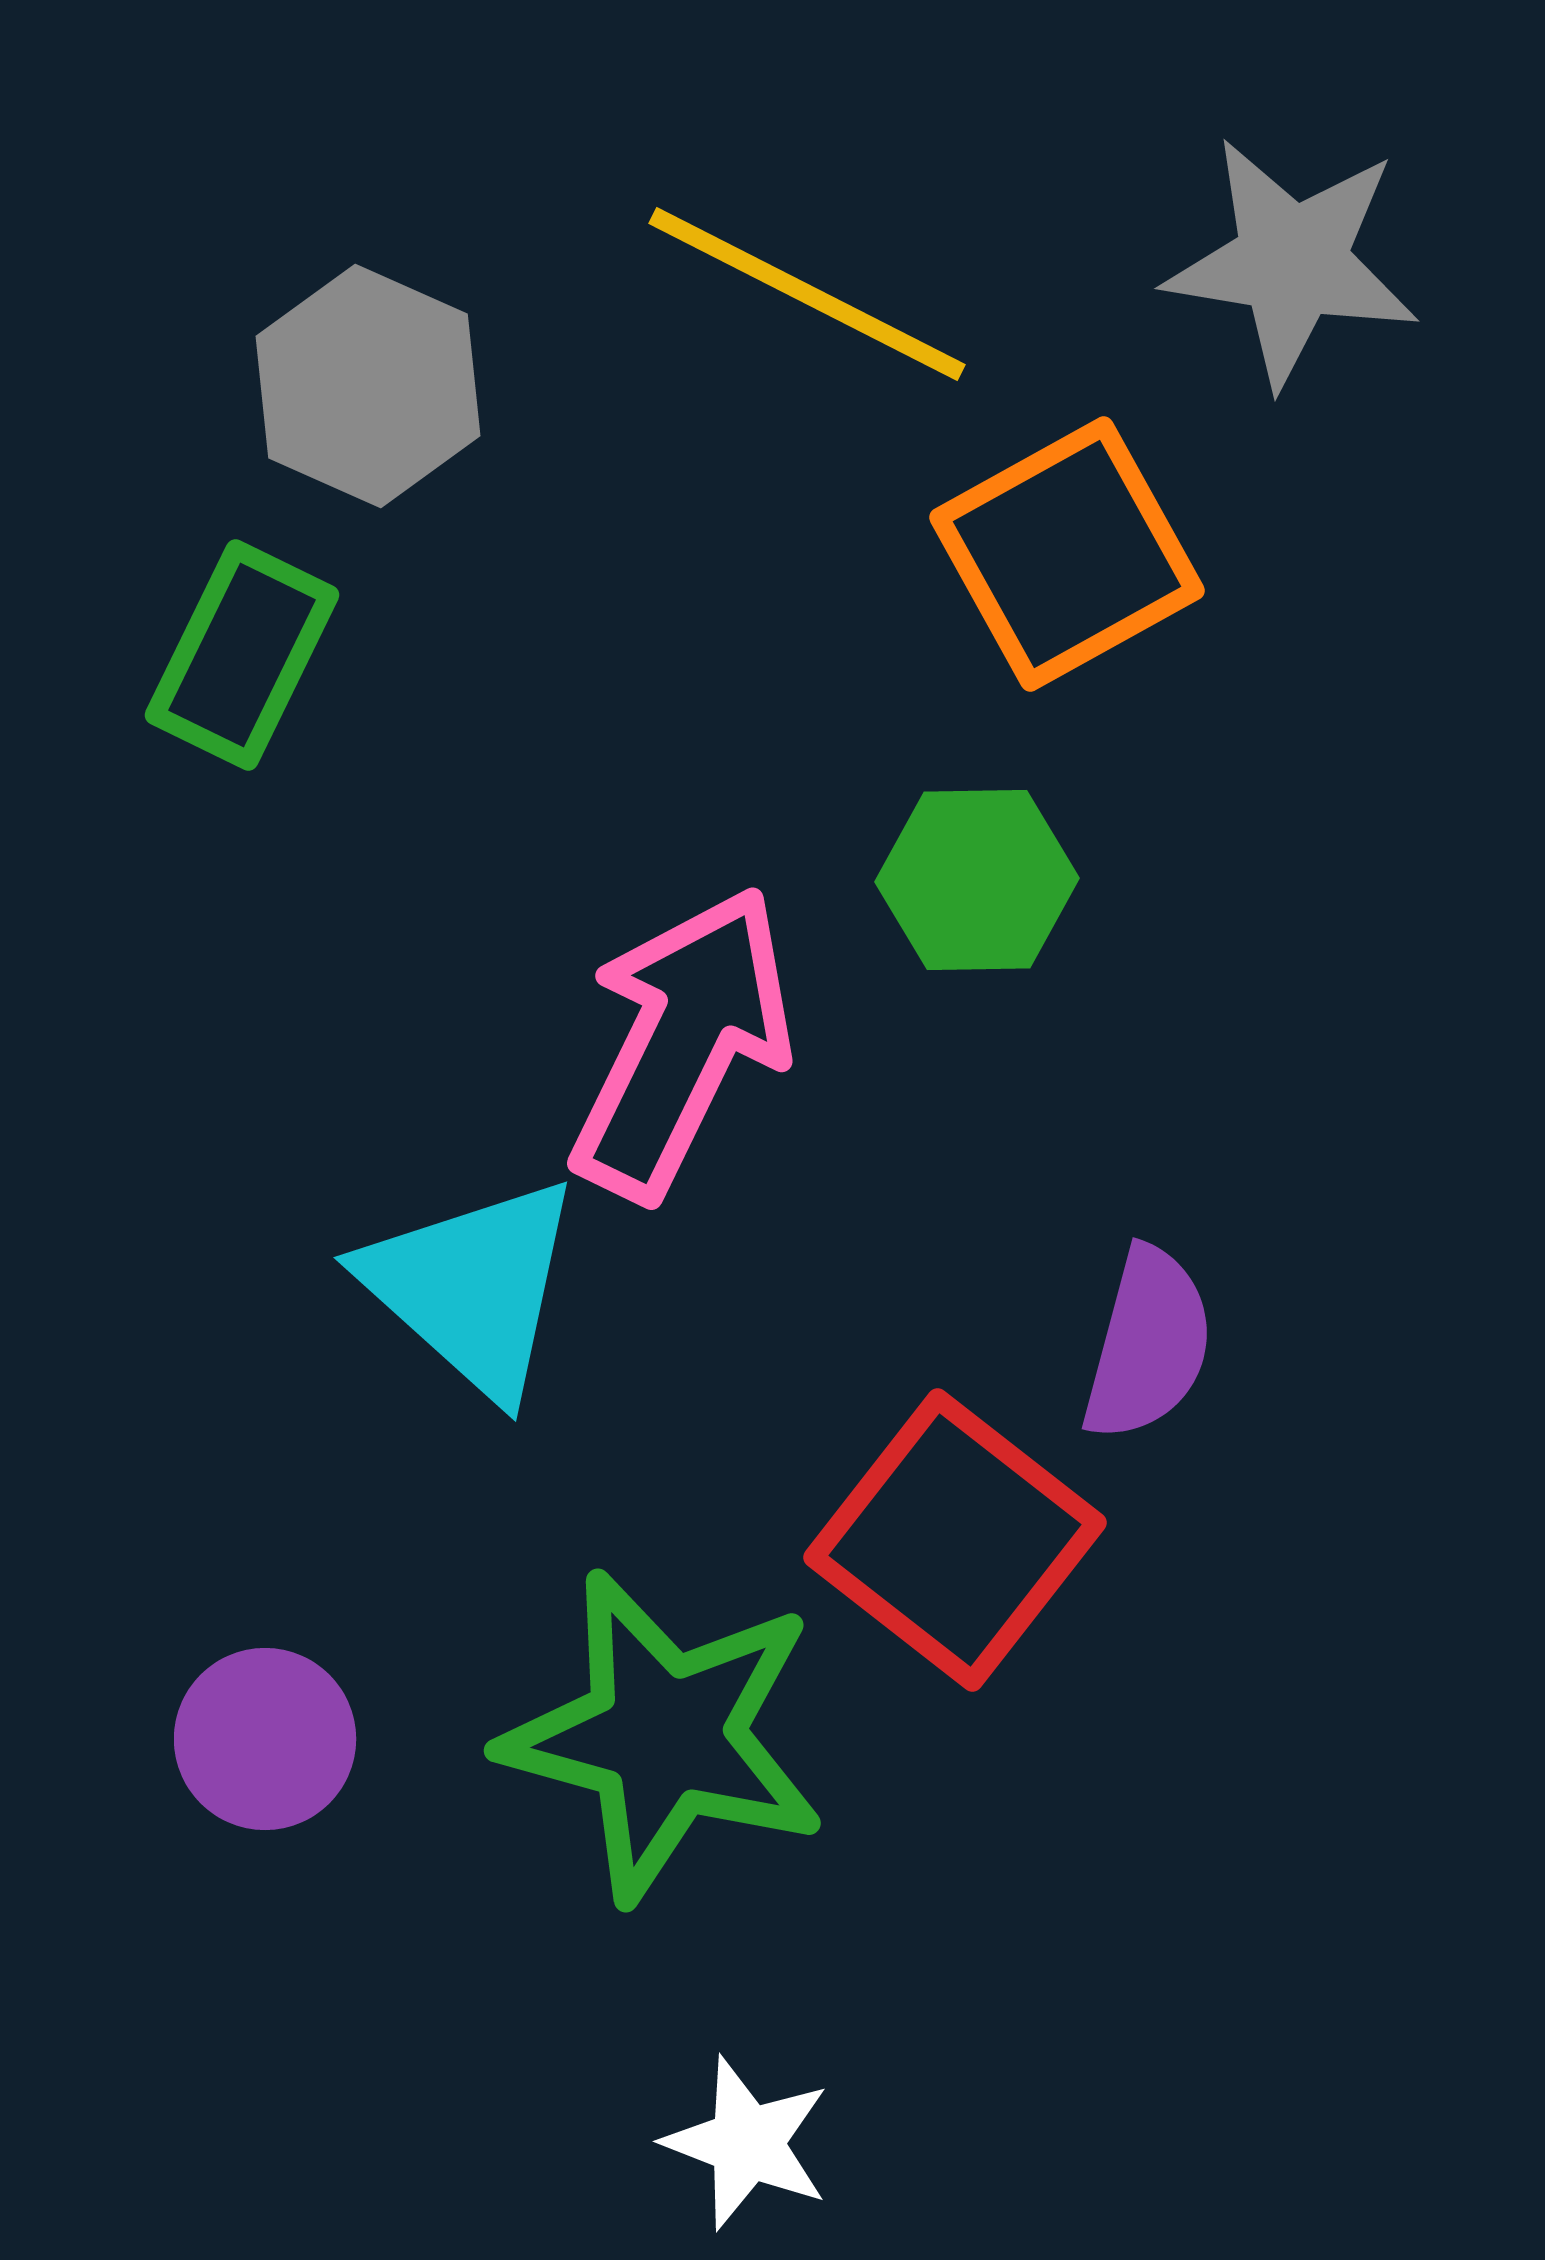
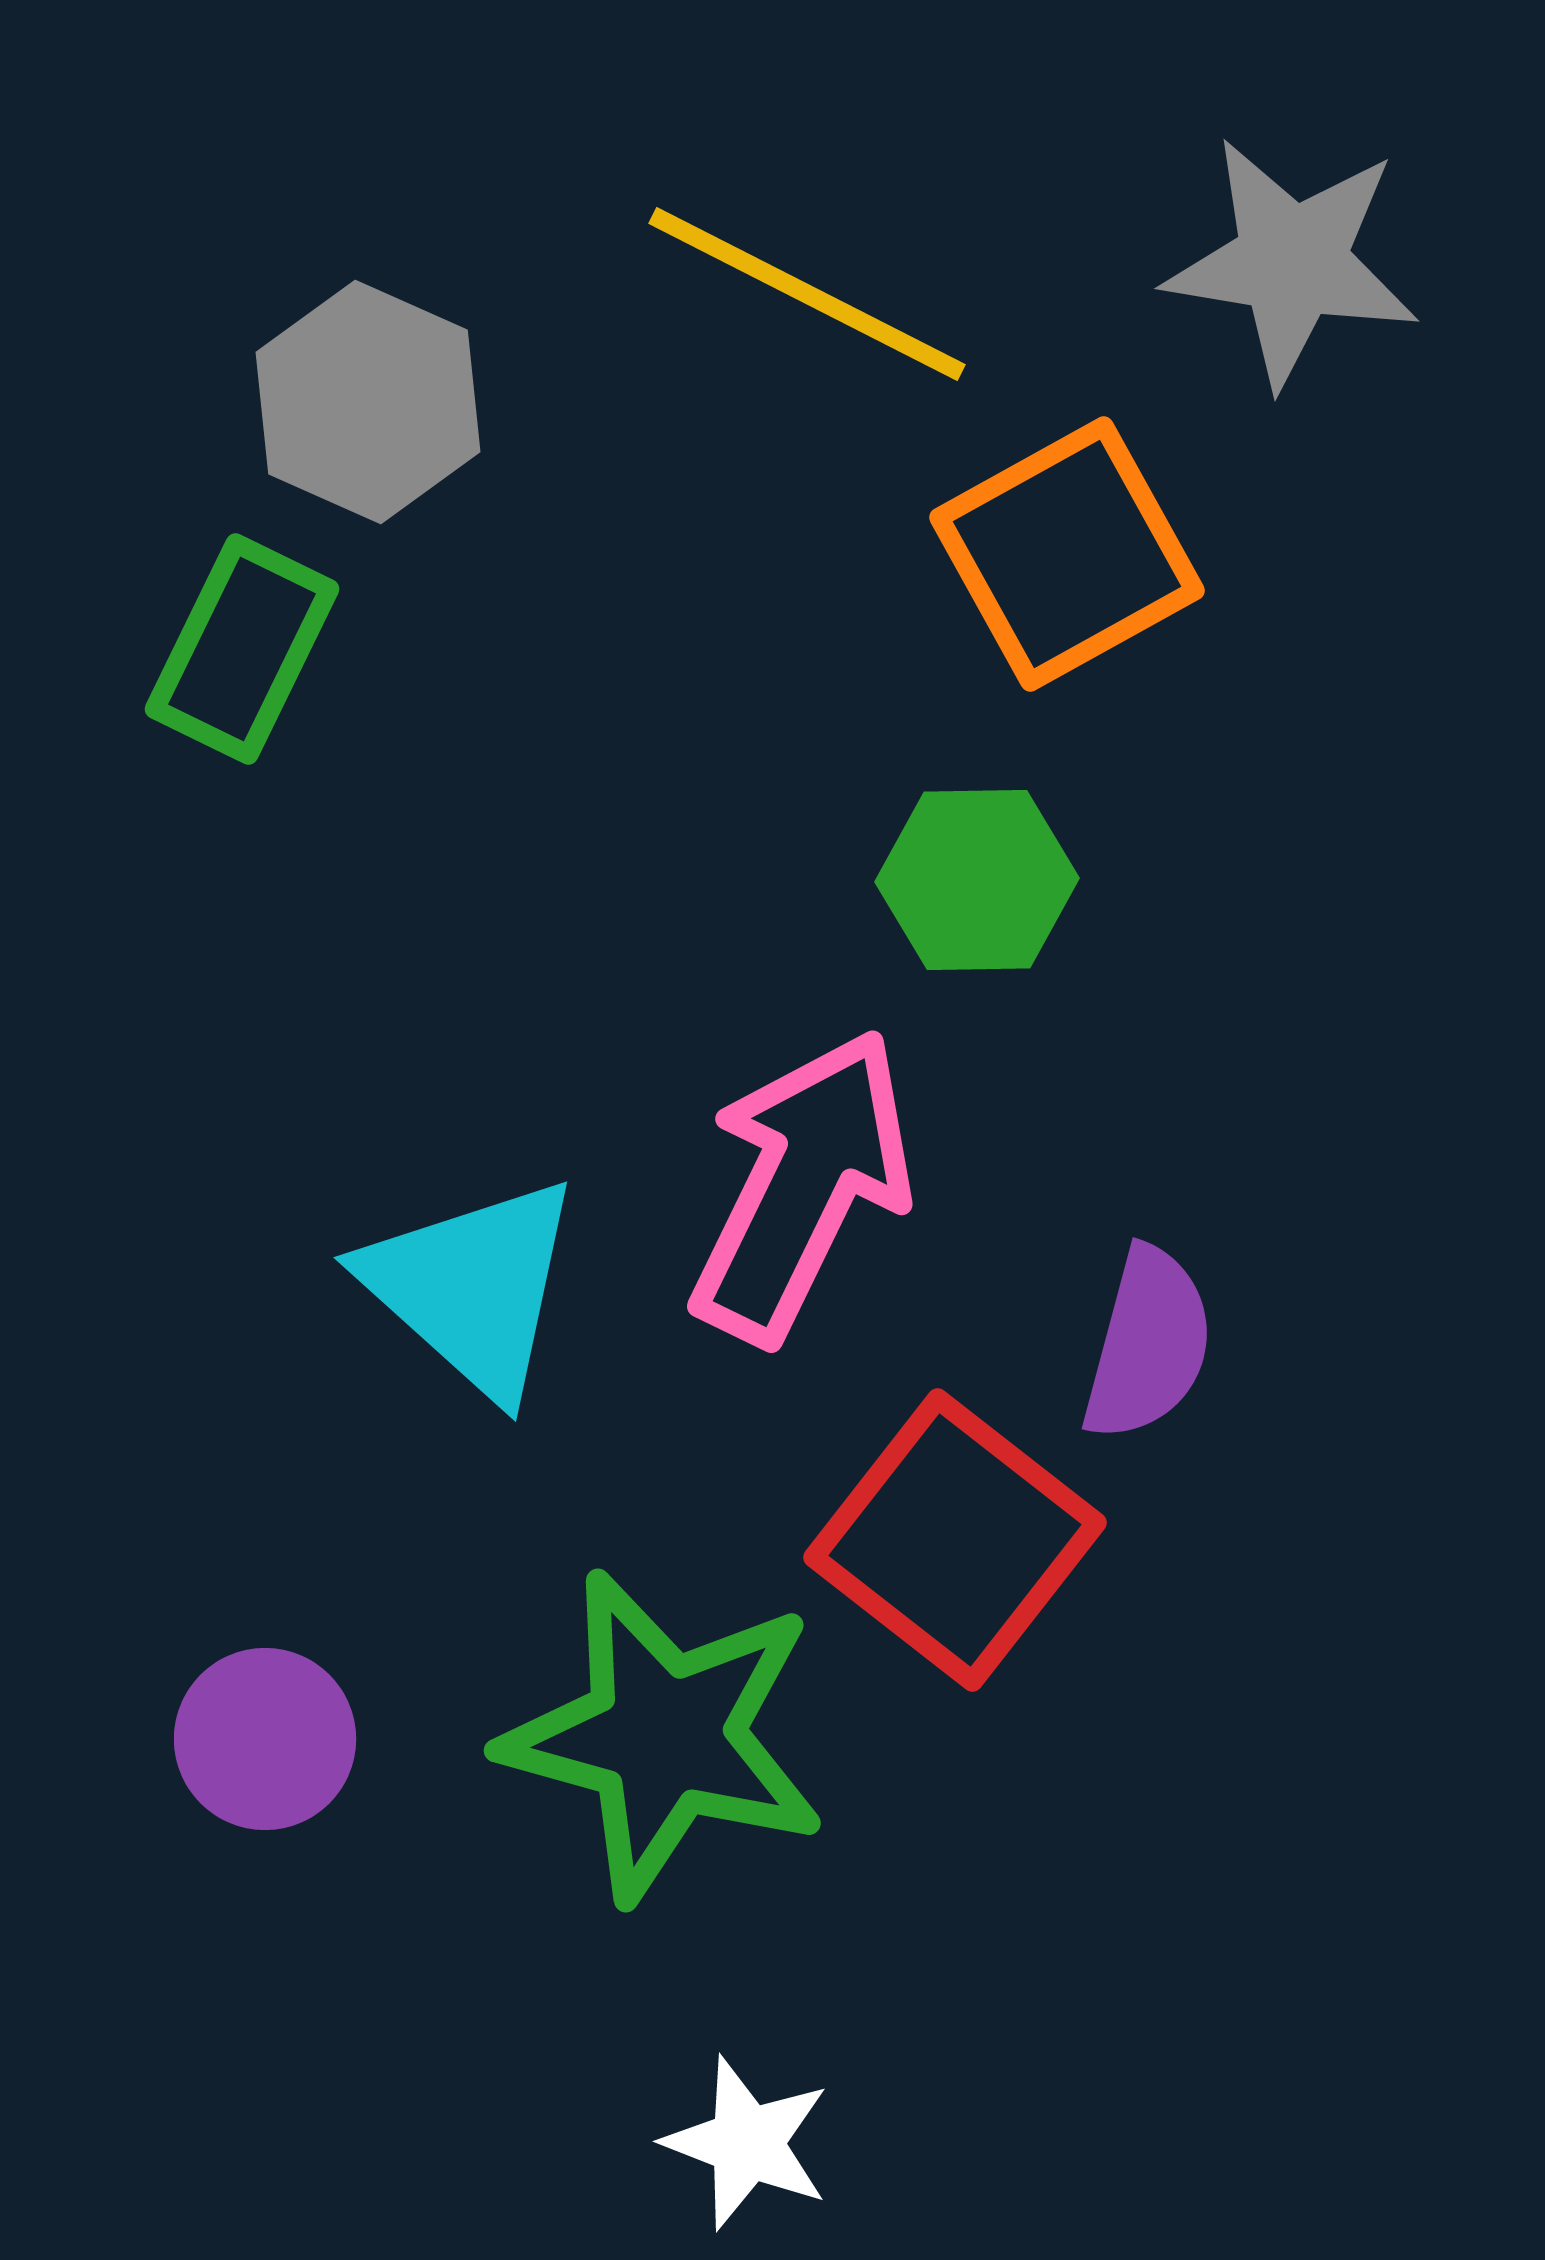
gray hexagon: moved 16 px down
green rectangle: moved 6 px up
pink arrow: moved 120 px right, 143 px down
